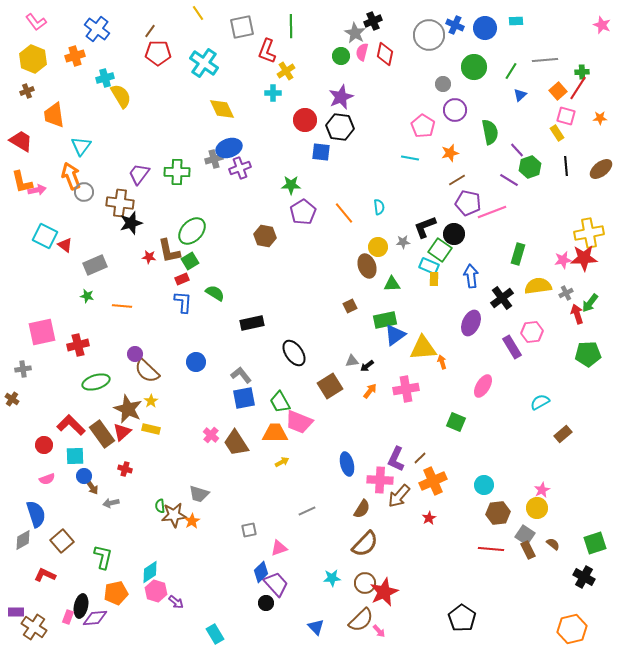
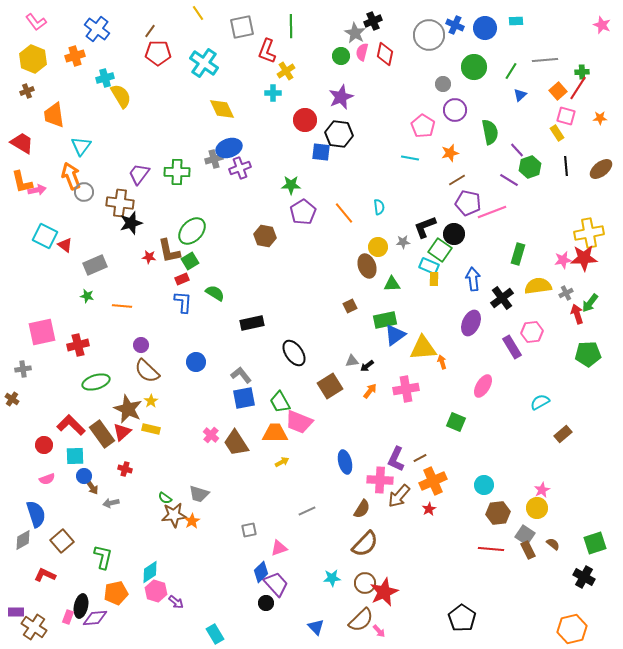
black hexagon at (340, 127): moved 1 px left, 7 px down
red trapezoid at (21, 141): moved 1 px right, 2 px down
blue arrow at (471, 276): moved 2 px right, 3 px down
purple circle at (135, 354): moved 6 px right, 9 px up
brown line at (420, 458): rotated 16 degrees clockwise
blue ellipse at (347, 464): moved 2 px left, 2 px up
green semicircle at (160, 506): moved 5 px right, 8 px up; rotated 48 degrees counterclockwise
red star at (429, 518): moved 9 px up
